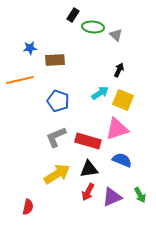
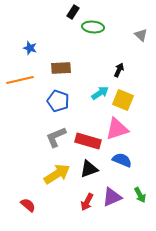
black rectangle: moved 3 px up
gray triangle: moved 25 px right
blue star: rotated 24 degrees clockwise
brown rectangle: moved 6 px right, 8 px down
black triangle: rotated 12 degrees counterclockwise
red arrow: moved 1 px left, 10 px down
red semicircle: moved 2 px up; rotated 63 degrees counterclockwise
